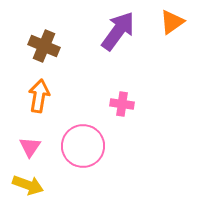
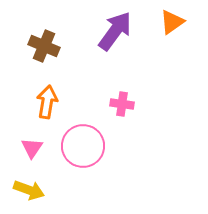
purple arrow: moved 3 px left
orange arrow: moved 8 px right, 6 px down
pink triangle: moved 2 px right, 1 px down
yellow arrow: moved 1 px right, 5 px down
